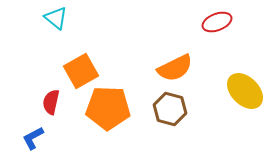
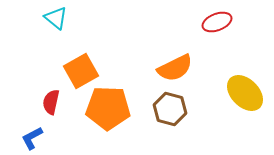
yellow ellipse: moved 2 px down
blue L-shape: moved 1 px left
